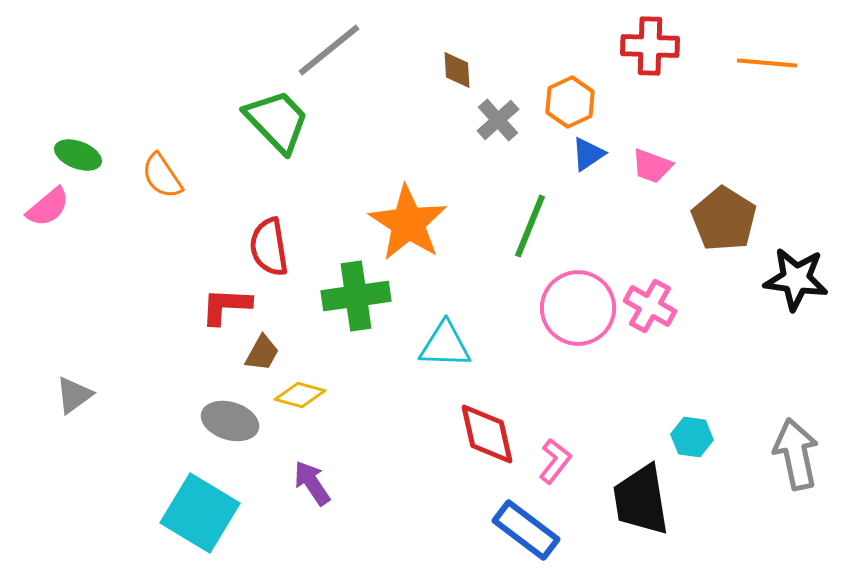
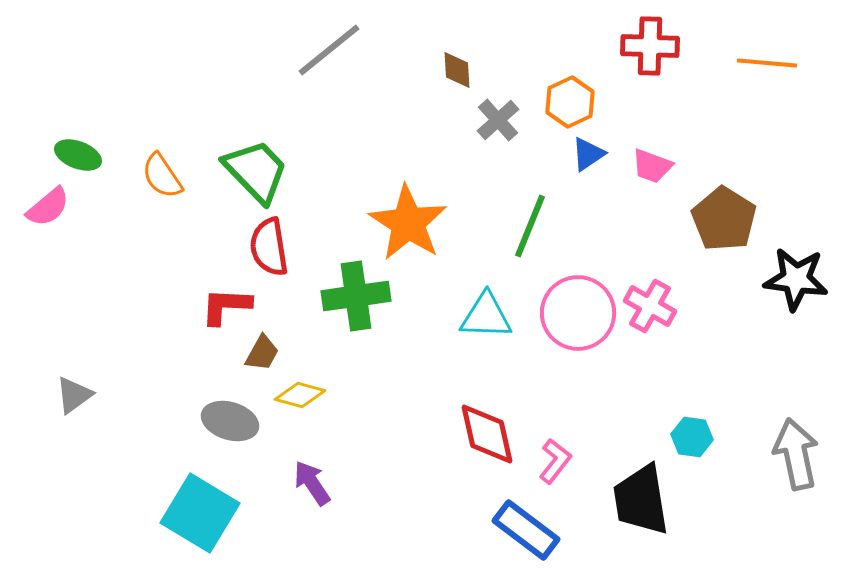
green trapezoid: moved 21 px left, 50 px down
pink circle: moved 5 px down
cyan triangle: moved 41 px right, 29 px up
